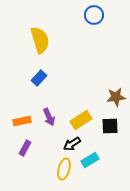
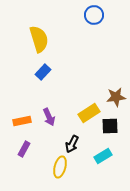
yellow semicircle: moved 1 px left, 1 px up
blue rectangle: moved 4 px right, 6 px up
yellow rectangle: moved 8 px right, 7 px up
black arrow: rotated 30 degrees counterclockwise
purple rectangle: moved 1 px left, 1 px down
cyan rectangle: moved 13 px right, 4 px up
yellow ellipse: moved 4 px left, 2 px up
